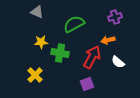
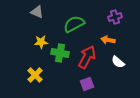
orange arrow: rotated 24 degrees clockwise
red arrow: moved 5 px left
